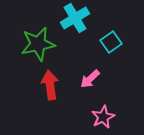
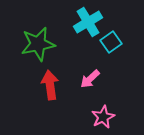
cyan cross: moved 13 px right, 4 px down
